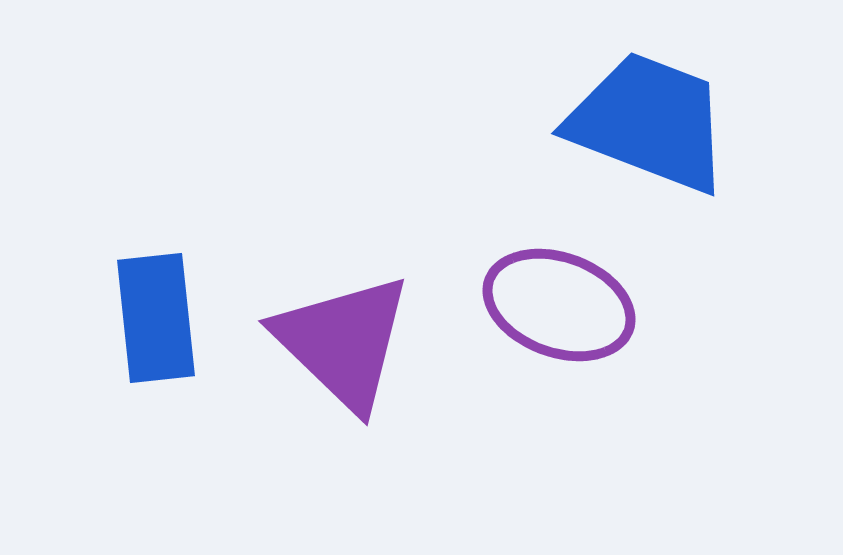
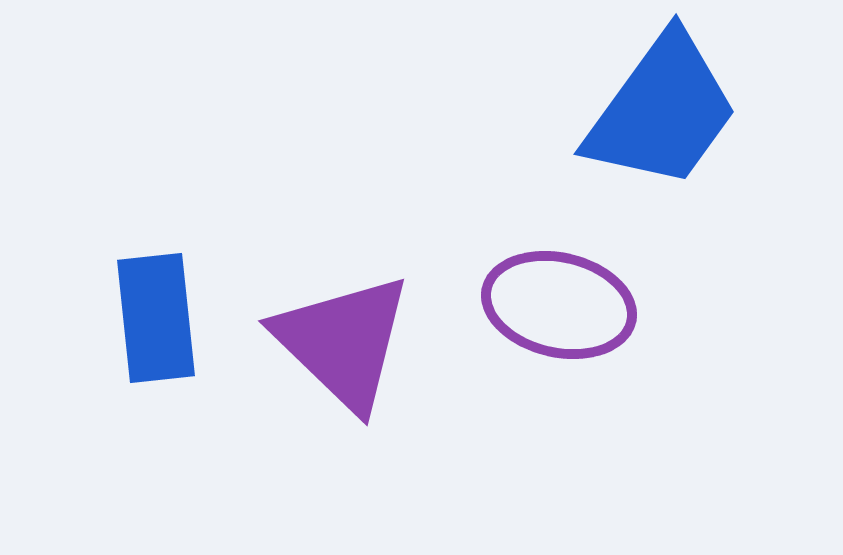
blue trapezoid: moved 13 px right, 11 px up; rotated 105 degrees clockwise
purple ellipse: rotated 7 degrees counterclockwise
